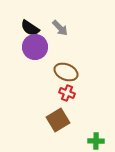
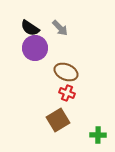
purple circle: moved 1 px down
green cross: moved 2 px right, 6 px up
